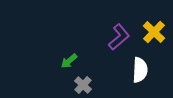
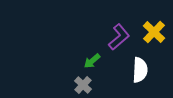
green arrow: moved 23 px right
